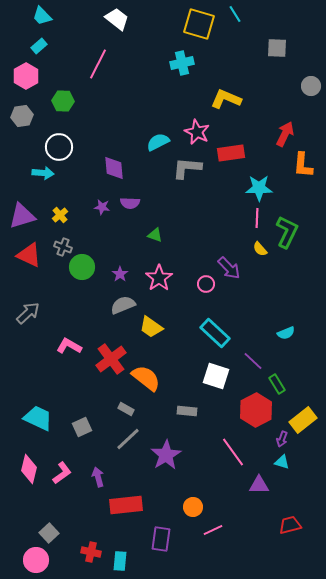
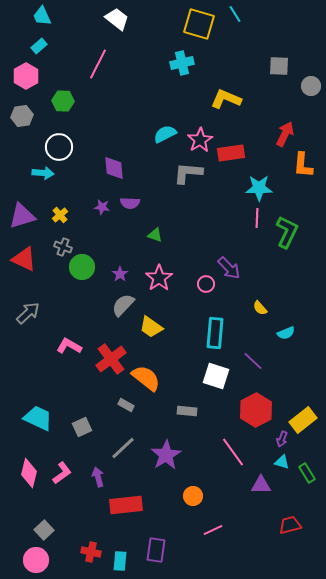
cyan trapezoid at (42, 16): rotated 20 degrees clockwise
gray square at (277, 48): moved 2 px right, 18 px down
pink star at (197, 132): moved 3 px right, 8 px down; rotated 15 degrees clockwise
cyan semicircle at (158, 142): moved 7 px right, 8 px up
gray L-shape at (187, 168): moved 1 px right, 5 px down
yellow semicircle at (260, 249): moved 59 px down
red triangle at (29, 255): moved 5 px left, 4 px down
gray semicircle at (123, 305): rotated 25 degrees counterclockwise
cyan rectangle at (215, 333): rotated 52 degrees clockwise
green rectangle at (277, 384): moved 30 px right, 89 px down
gray rectangle at (126, 409): moved 4 px up
gray line at (128, 439): moved 5 px left, 9 px down
pink diamond at (29, 469): moved 4 px down
purple triangle at (259, 485): moved 2 px right
orange circle at (193, 507): moved 11 px up
gray square at (49, 533): moved 5 px left, 3 px up
purple rectangle at (161, 539): moved 5 px left, 11 px down
